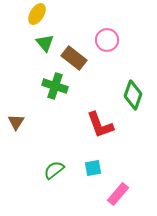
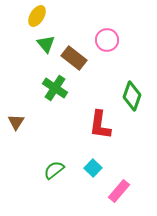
yellow ellipse: moved 2 px down
green triangle: moved 1 px right, 1 px down
green cross: moved 2 px down; rotated 15 degrees clockwise
green diamond: moved 1 px left, 1 px down
red L-shape: rotated 28 degrees clockwise
cyan square: rotated 36 degrees counterclockwise
pink rectangle: moved 1 px right, 3 px up
